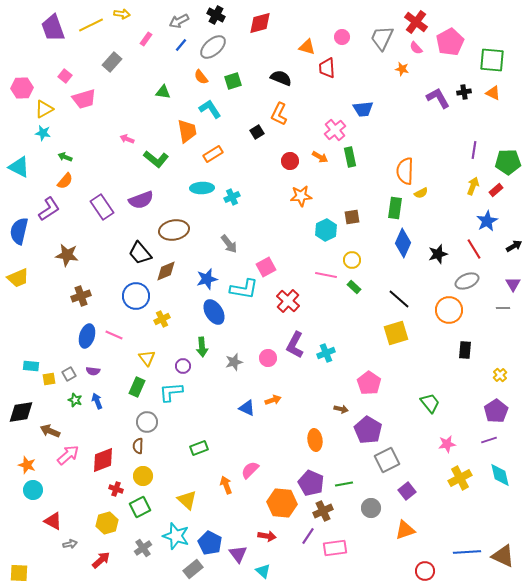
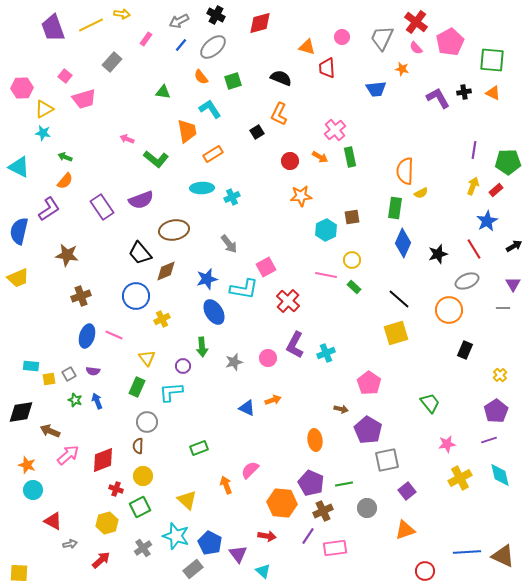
blue trapezoid at (363, 109): moved 13 px right, 20 px up
black rectangle at (465, 350): rotated 18 degrees clockwise
gray square at (387, 460): rotated 15 degrees clockwise
gray circle at (371, 508): moved 4 px left
